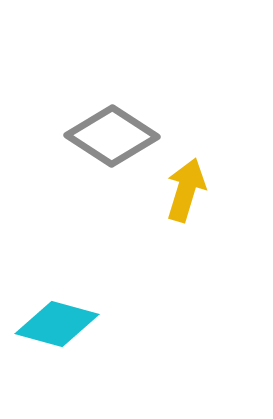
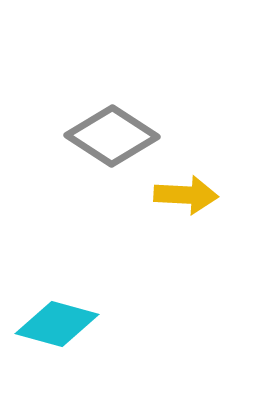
yellow arrow: moved 5 px down; rotated 76 degrees clockwise
